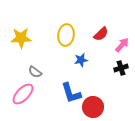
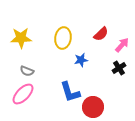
yellow ellipse: moved 3 px left, 3 px down
black cross: moved 2 px left; rotated 16 degrees counterclockwise
gray semicircle: moved 8 px left, 1 px up; rotated 16 degrees counterclockwise
blue L-shape: moved 1 px left, 1 px up
